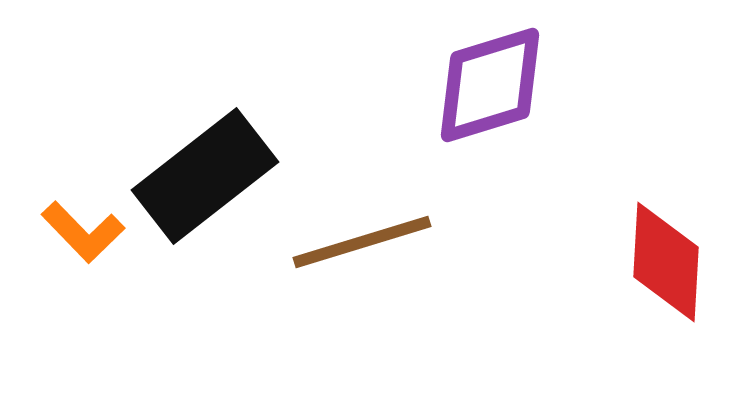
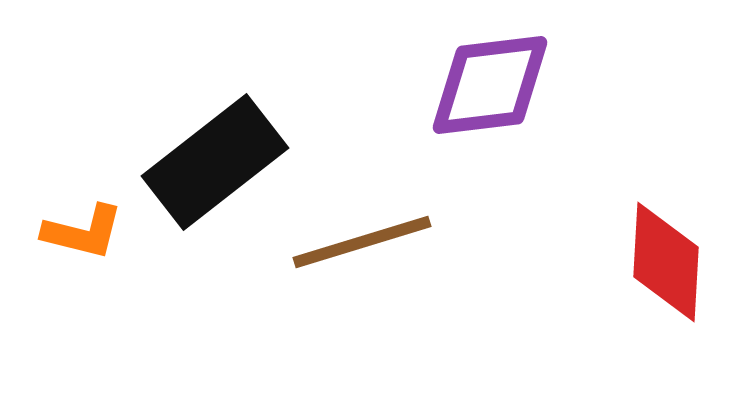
purple diamond: rotated 10 degrees clockwise
black rectangle: moved 10 px right, 14 px up
orange L-shape: rotated 32 degrees counterclockwise
